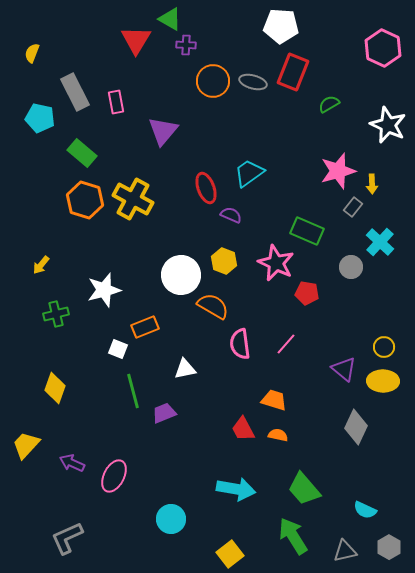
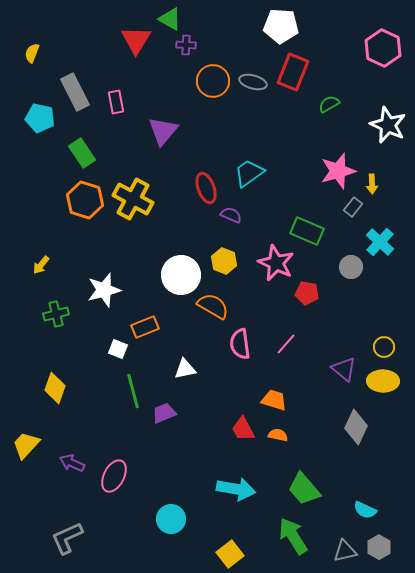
green rectangle at (82, 153): rotated 16 degrees clockwise
gray hexagon at (389, 547): moved 10 px left
